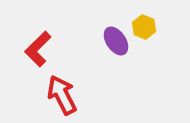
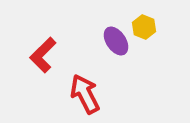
red L-shape: moved 5 px right, 6 px down
red arrow: moved 23 px right, 1 px up
